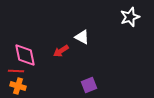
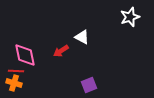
orange cross: moved 4 px left, 3 px up
